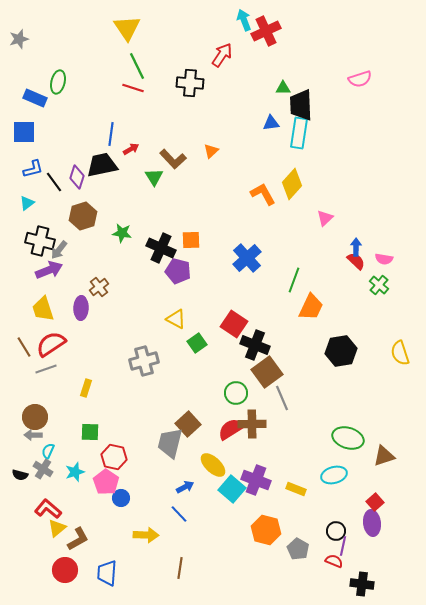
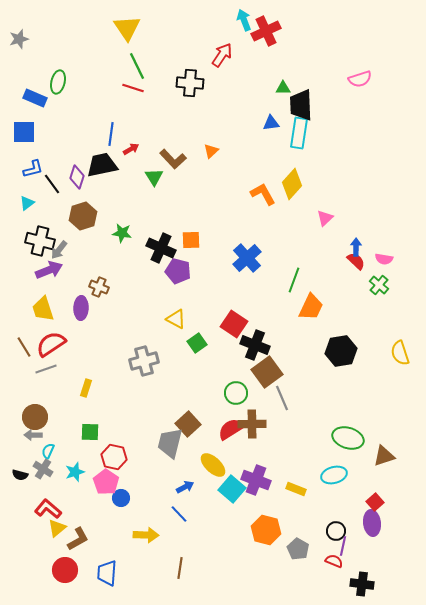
black line at (54, 182): moved 2 px left, 2 px down
brown cross at (99, 287): rotated 30 degrees counterclockwise
